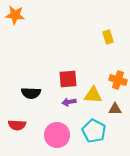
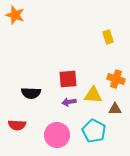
orange star: rotated 12 degrees clockwise
orange cross: moved 2 px left, 1 px up
